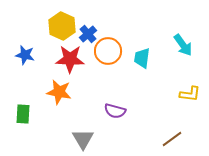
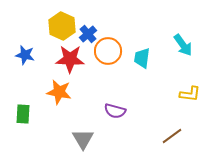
brown line: moved 3 px up
